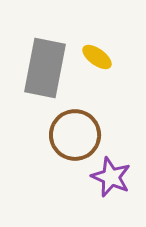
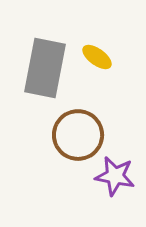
brown circle: moved 3 px right
purple star: moved 4 px right, 1 px up; rotated 12 degrees counterclockwise
